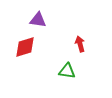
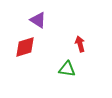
purple triangle: rotated 24 degrees clockwise
green triangle: moved 2 px up
